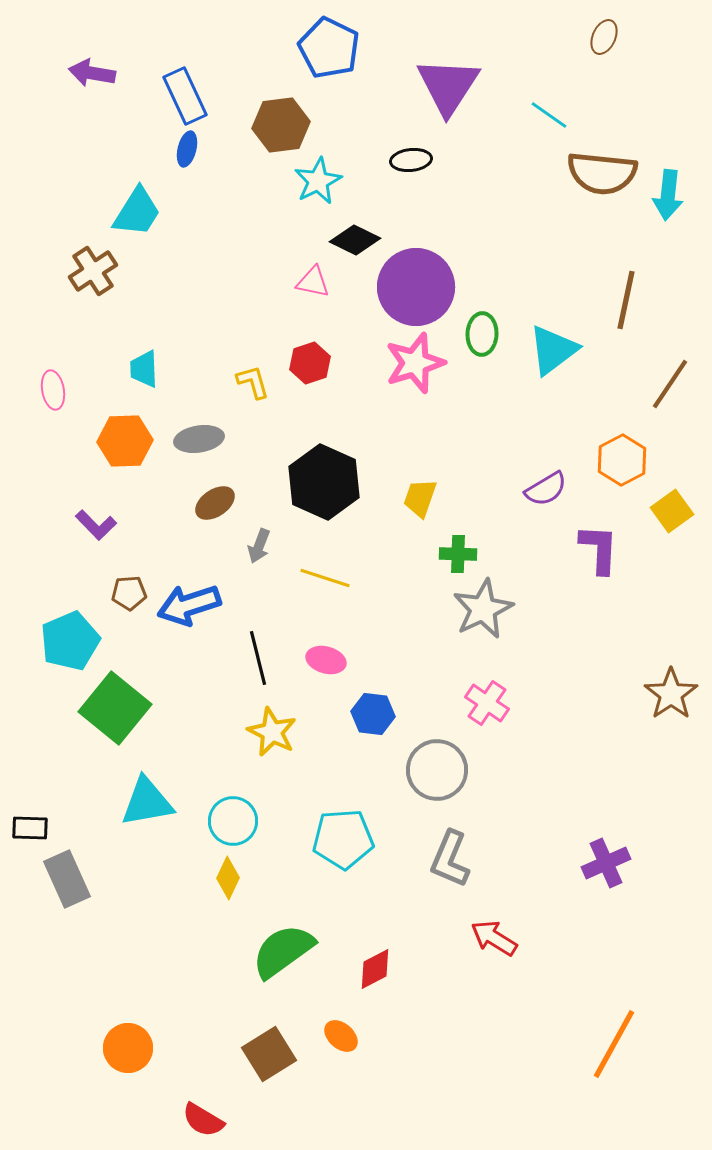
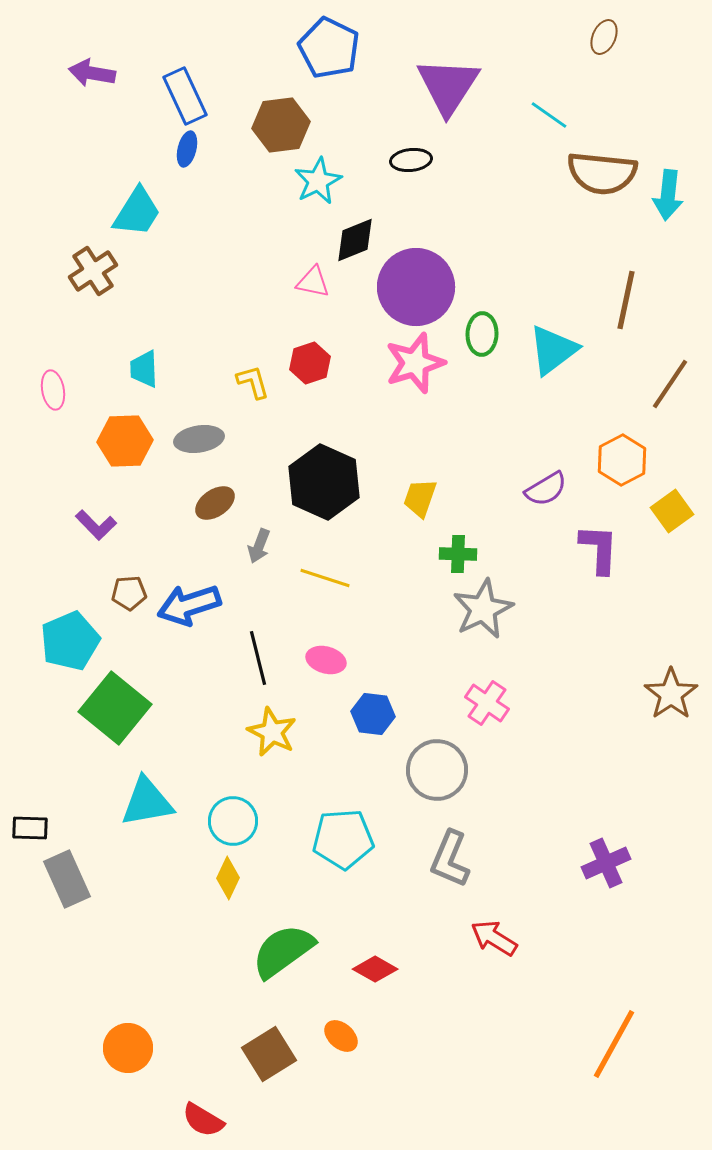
black diamond at (355, 240): rotated 48 degrees counterclockwise
red diamond at (375, 969): rotated 57 degrees clockwise
